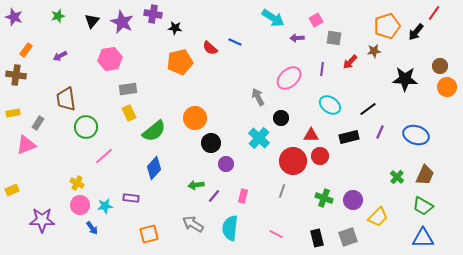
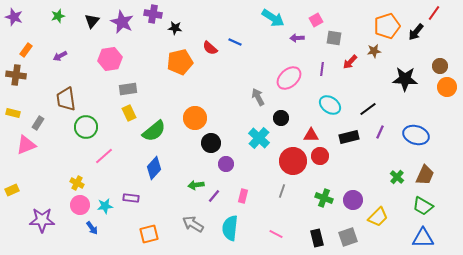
yellow rectangle at (13, 113): rotated 24 degrees clockwise
